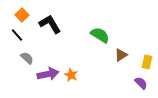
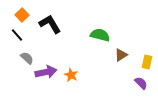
green semicircle: rotated 18 degrees counterclockwise
purple arrow: moved 2 px left, 2 px up
